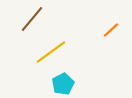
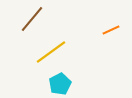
orange line: rotated 18 degrees clockwise
cyan pentagon: moved 3 px left
